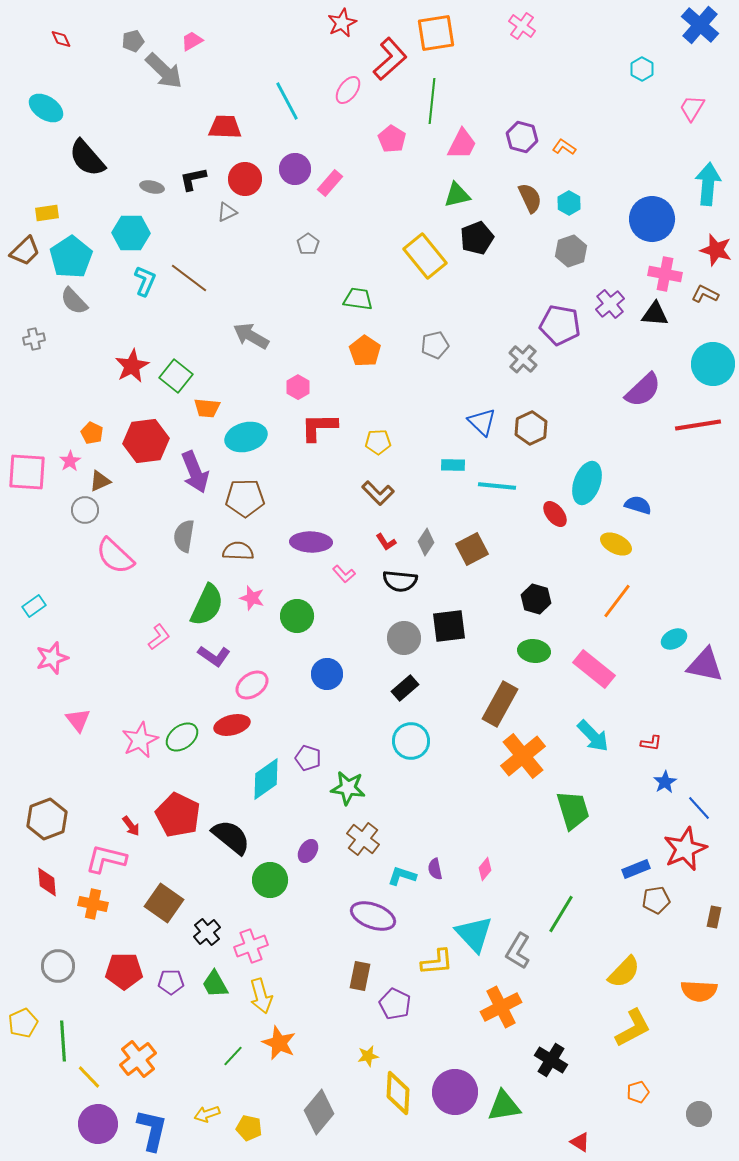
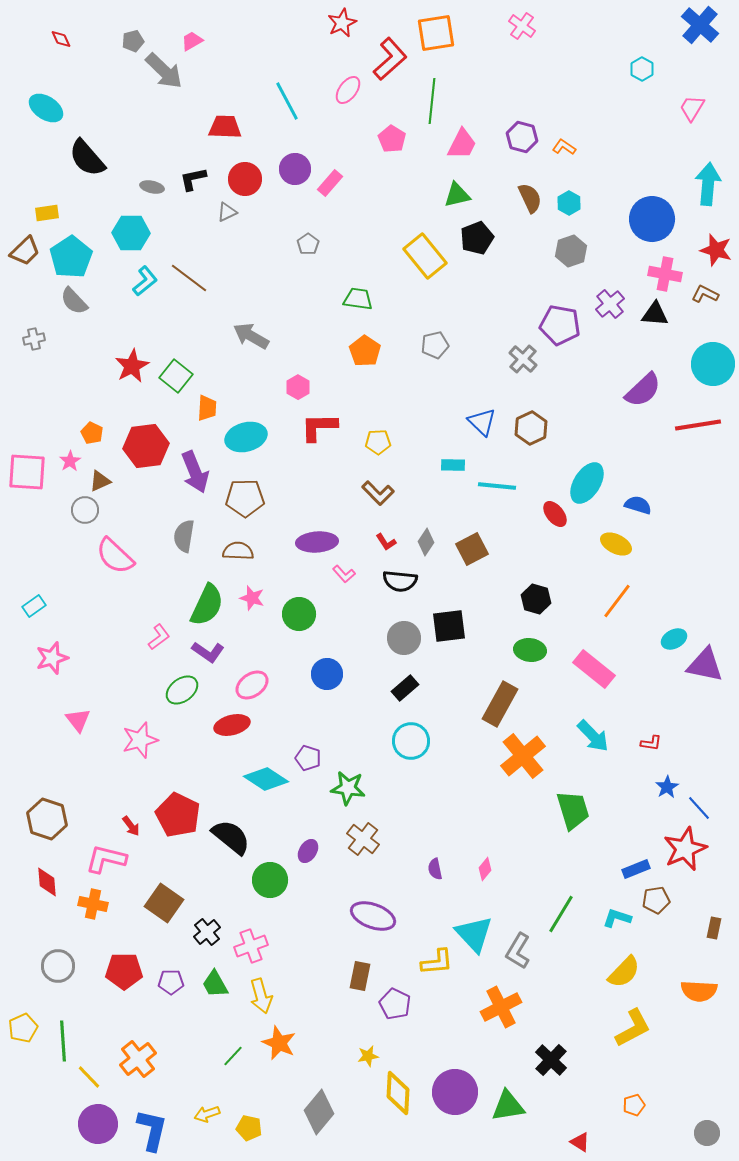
cyan L-shape at (145, 281): rotated 28 degrees clockwise
orange trapezoid at (207, 408): rotated 92 degrees counterclockwise
red hexagon at (146, 441): moved 5 px down
cyan ellipse at (587, 483): rotated 12 degrees clockwise
purple ellipse at (311, 542): moved 6 px right; rotated 6 degrees counterclockwise
green circle at (297, 616): moved 2 px right, 2 px up
green ellipse at (534, 651): moved 4 px left, 1 px up
purple L-shape at (214, 656): moved 6 px left, 4 px up
green ellipse at (182, 737): moved 47 px up
pink star at (140, 740): rotated 9 degrees clockwise
cyan diamond at (266, 779): rotated 69 degrees clockwise
blue star at (665, 782): moved 2 px right, 5 px down
brown hexagon at (47, 819): rotated 21 degrees counterclockwise
cyan L-shape at (402, 876): moved 215 px right, 42 px down
brown rectangle at (714, 917): moved 11 px down
yellow pentagon at (23, 1023): moved 5 px down
black cross at (551, 1060): rotated 12 degrees clockwise
orange pentagon at (638, 1092): moved 4 px left, 13 px down
green triangle at (504, 1106): moved 4 px right
gray circle at (699, 1114): moved 8 px right, 19 px down
